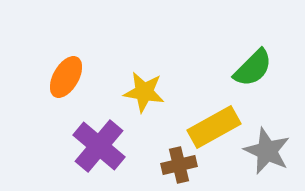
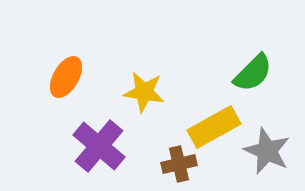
green semicircle: moved 5 px down
brown cross: moved 1 px up
